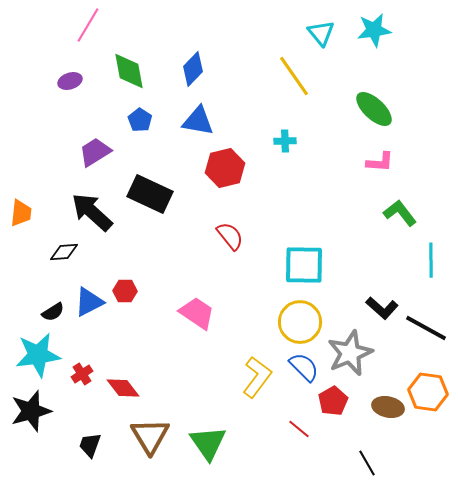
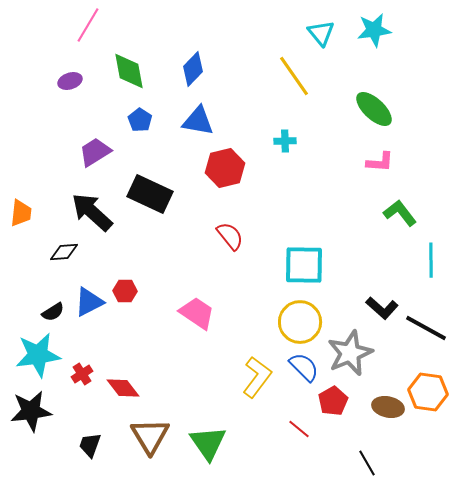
black star at (31, 411): rotated 9 degrees clockwise
